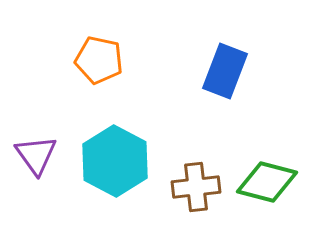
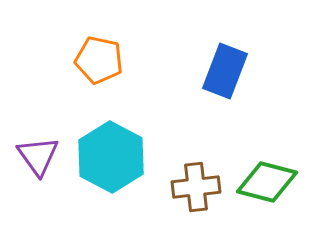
purple triangle: moved 2 px right, 1 px down
cyan hexagon: moved 4 px left, 4 px up
